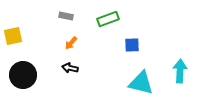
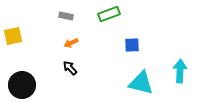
green rectangle: moved 1 px right, 5 px up
orange arrow: rotated 24 degrees clockwise
black arrow: rotated 35 degrees clockwise
black circle: moved 1 px left, 10 px down
